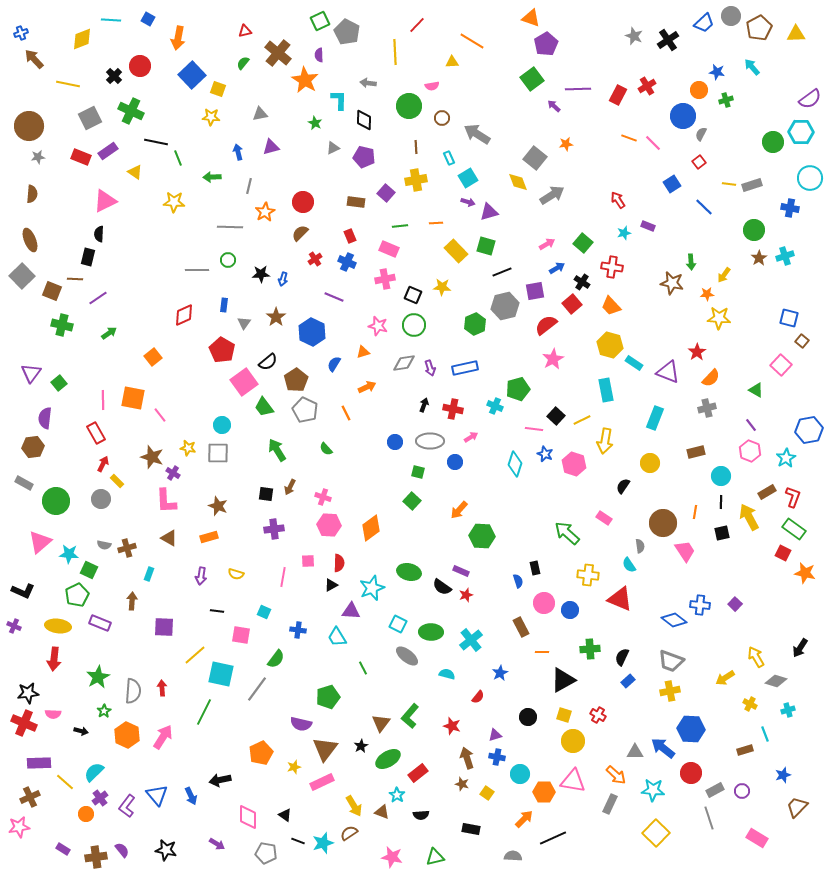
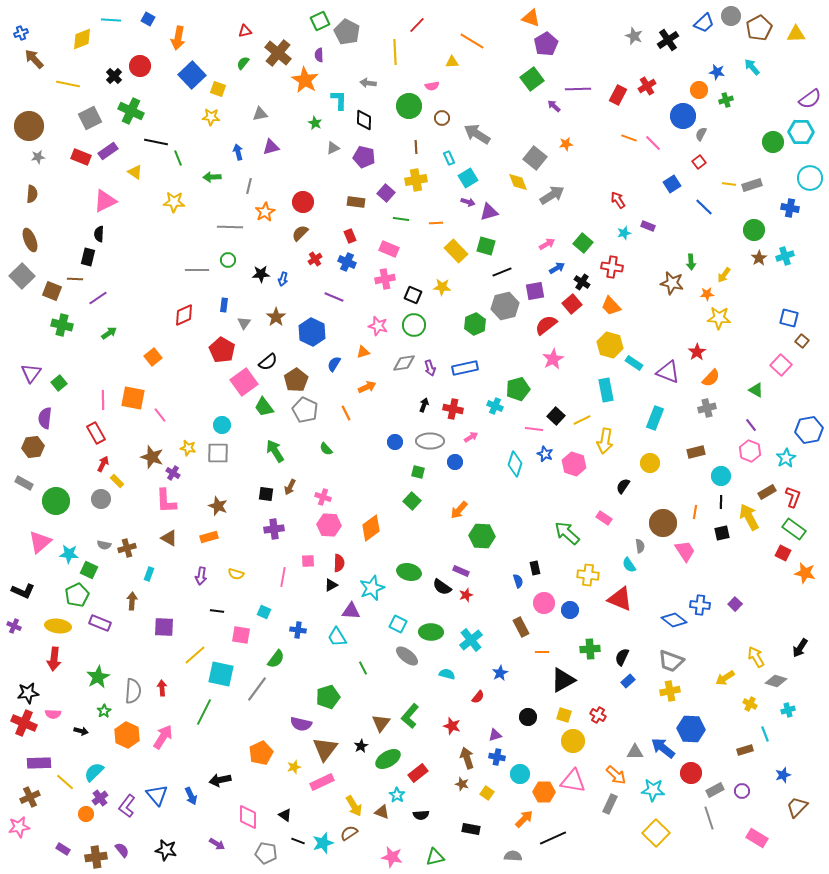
green line at (400, 226): moved 1 px right, 7 px up; rotated 14 degrees clockwise
green arrow at (277, 450): moved 2 px left, 1 px down
